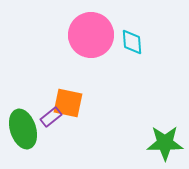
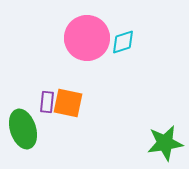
pink circle: moved 4 px left, 3 px down
cyan diamond: moved 9 px left; rotated 76 degrees clockwise
purple rectangle: moved 4 px left, 15 px up; rotated 45 degrees counterclockwise
green star: rotated 9 degrees counterclockwise
